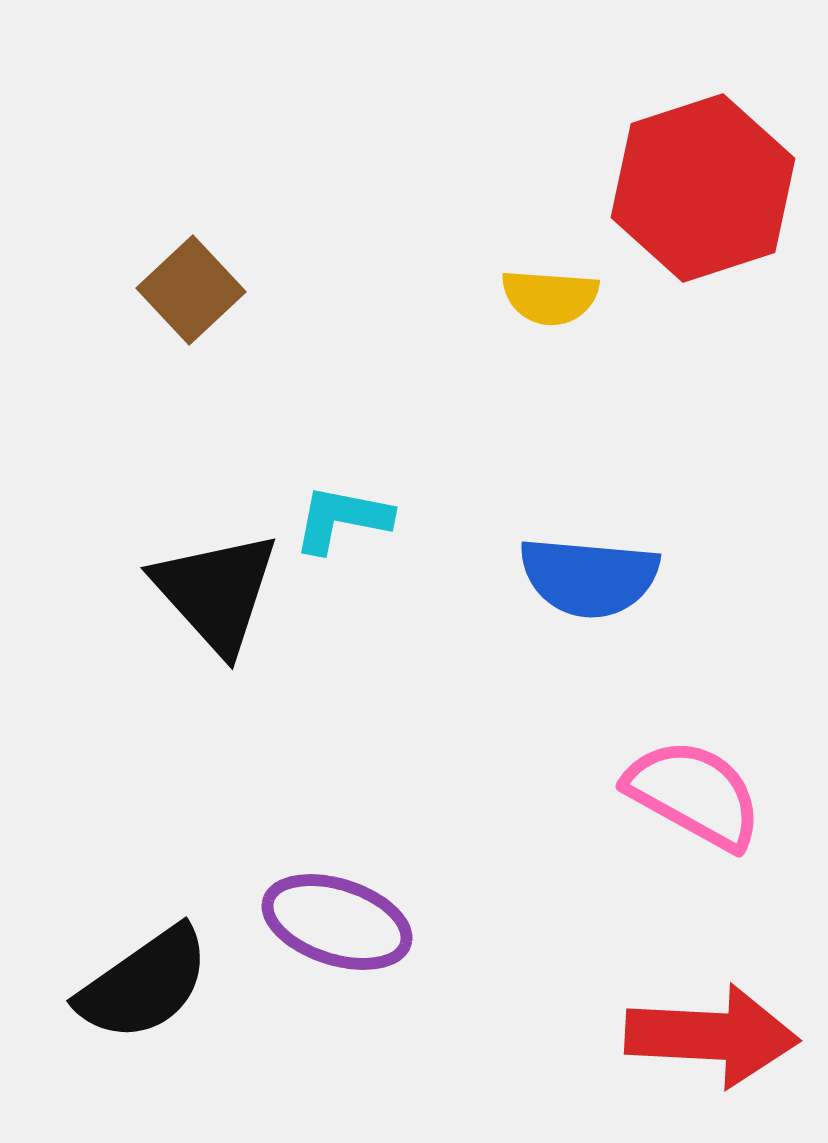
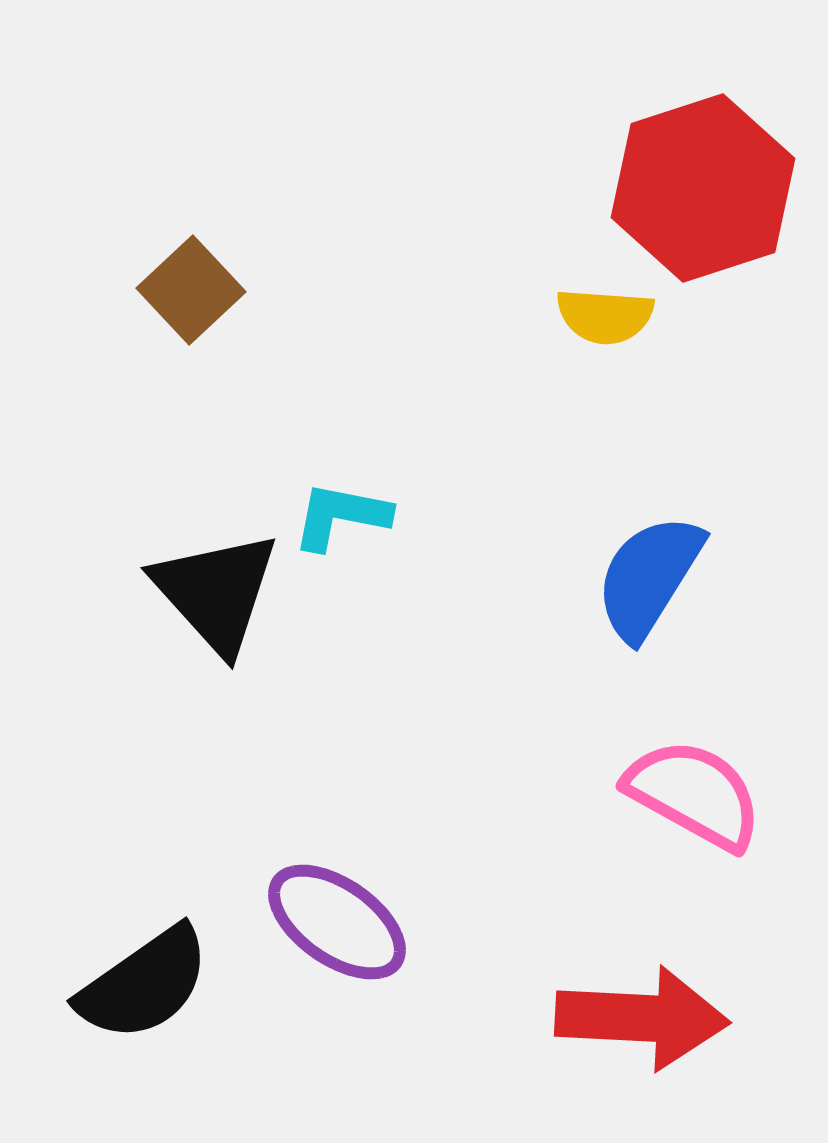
yellow semicircle: moved 55 px right, 19 px down
cyan L-shape: moved 1 px left, 3 px up
blue semicircle: moved 60 px right; rotated 117 degrees clockwise
purple ellipse: rotated 17 degrees clockwise
red arrow: moved 70 px left, 18 px up
